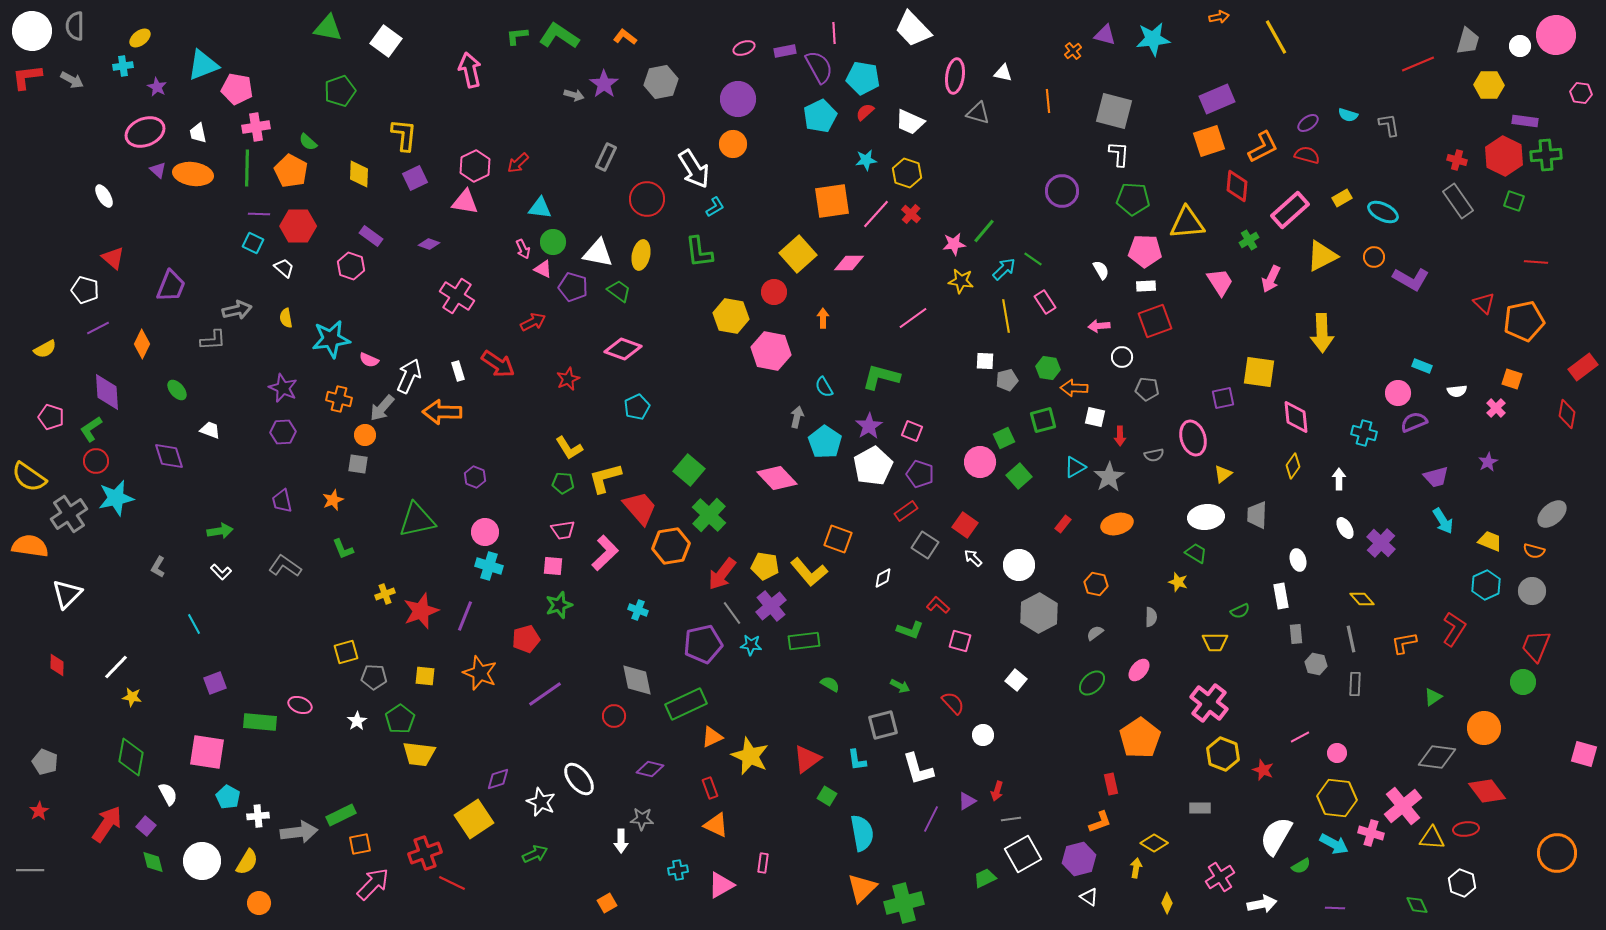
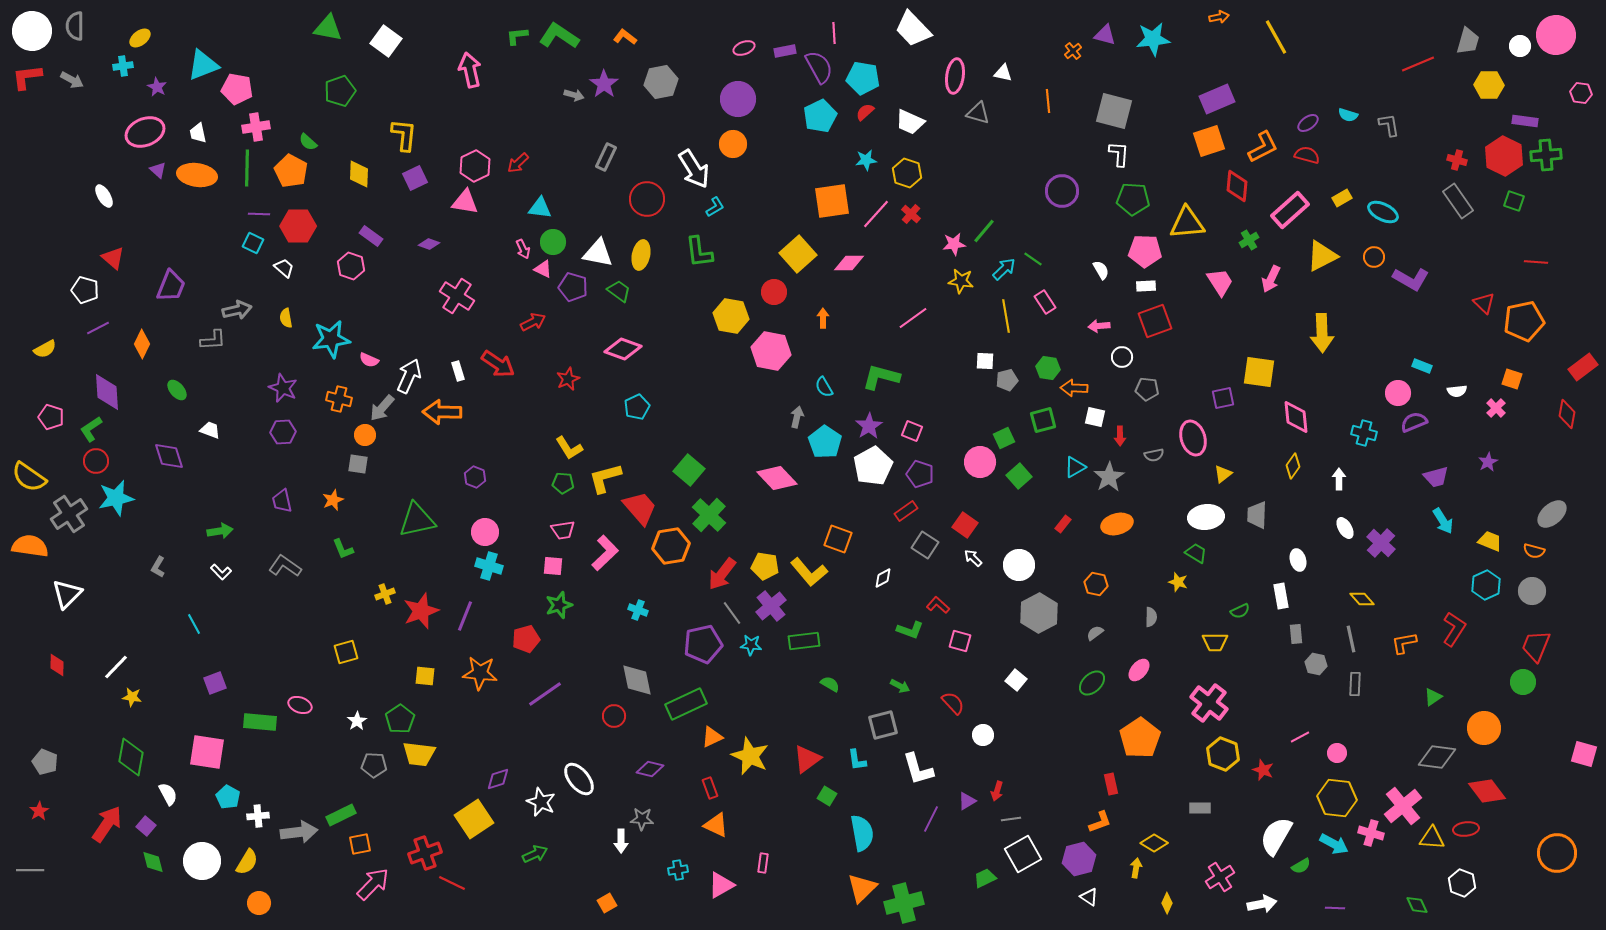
orange ellipse at (193, 174): moved 4 px right, 1 px down
orange star at (480, 673): rotated 16 degrees counterclockwise
gray pentagon at (374, 677): moved 88 px down
